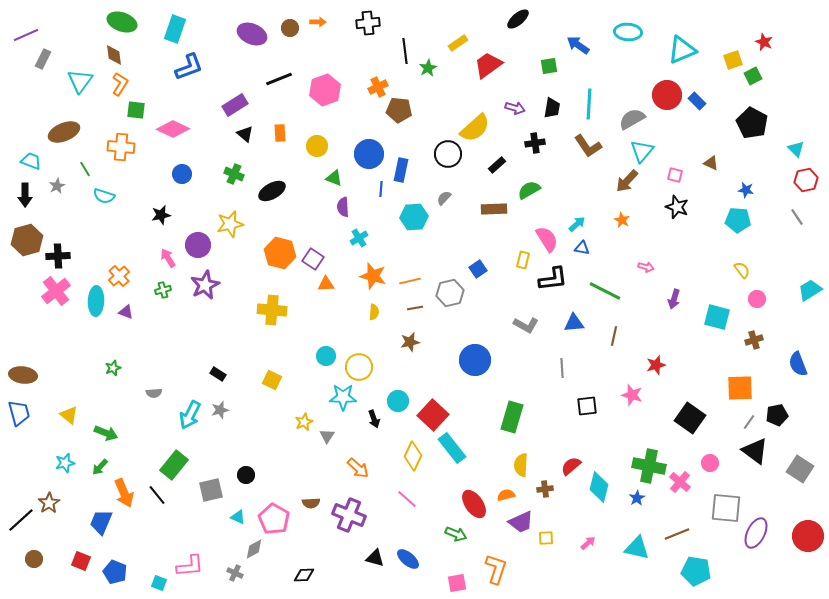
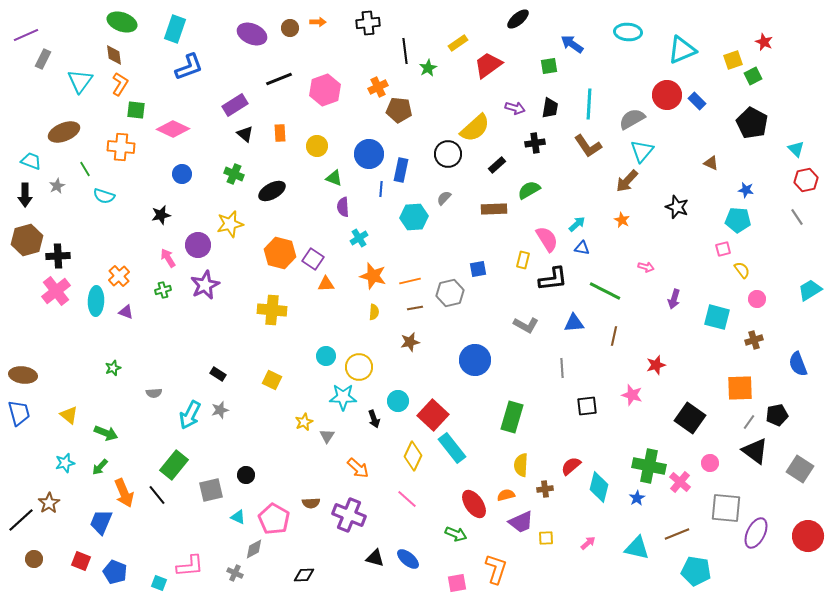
blue arrow at (578, 45): moved 6 px left, 1 px up
black trapezoid at (552, 108): moved 2 px left
pink square at (675, 175): moved 48 px right, 74 px down; rotated 28 degrees counterclockwise
blue square at (478, 269): rotated 24 degrees clockwise
